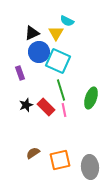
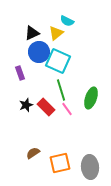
yellow triangle: rotated 21 degrees clockwise
pink line: moved 3 px right, 1 px up; rotated 24 degrees counterclockwise
orange square: moved 3 px down
